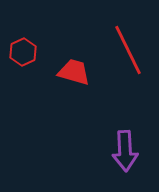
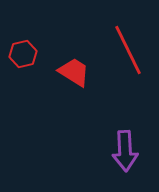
red hexagon: moved 2 px down; rotated 12 degrees clockwise
red trapezoid: rotated 16 degrees clockwise
